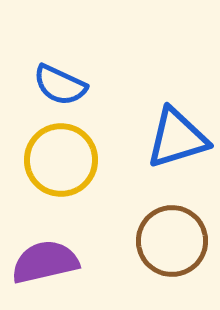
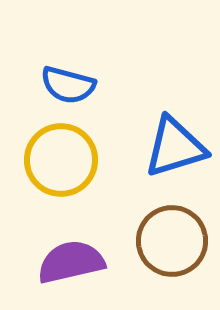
blue semicircle: moved 8 px right; rotated 10 degrees counterclockwise
blue triangle: moved 2 px left, 9 px down
purple semicircle: moved 26 px right
